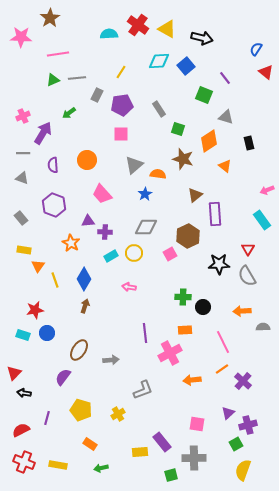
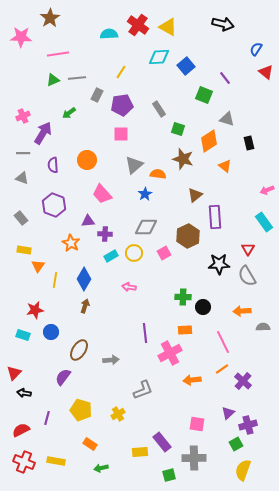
yellow triangle at (167, 29): moved 1 px right, 2 px up
black arrow at (202, 38): moved 21 px right, 14 px up
cyan diamond at (159, 61): moved 4 px up
gray triangle at (226, 117): moved 1 px right, 2 px down
purple rectangle at (215, 214): moved 3 px down
cyan rectangle at (262, 220): moved 2 px right, 2 px down
purple cross at (105, 232): moved 2 px down
pink square at (170, 254): moved 6 px left, 1 px up
yellow line at (55, 280): rotated 28 degrees clockwise
blue circle at (47, 333): moved 4 px right, 1 px up
yellow rectangle at (58, 465): moved 2 px left, 4 px up
green square at (171, 475): moved 2 px left
